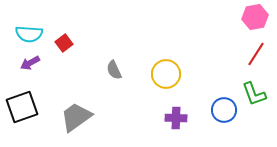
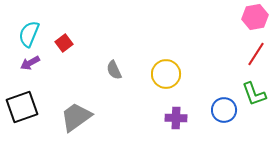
cyan semicircle: rotated 108 degrees clockwise
